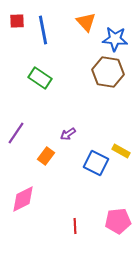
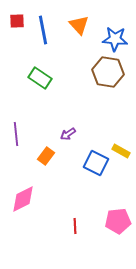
orange triangle: moved 7 px left, 3 px down
purple line: moved 1 px down; rotated 40 degrees counterclockwise
